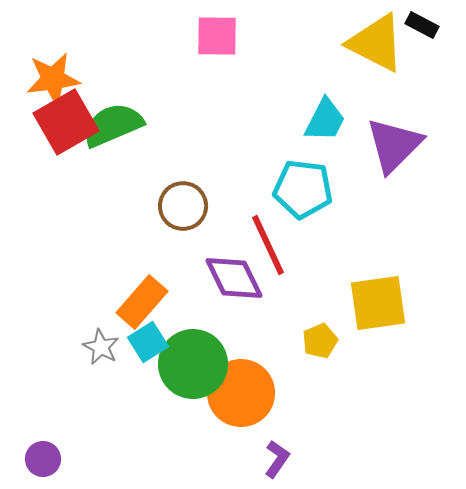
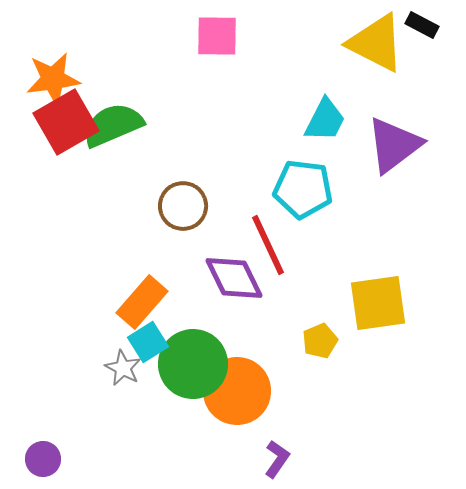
purple triangle: rotated 8 degrees clockwise
gray star: moved 22 px right, 21 px down
orange circle: moved 4 px left, 2 px up
